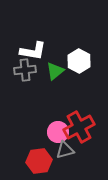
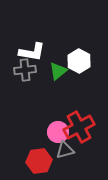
white L-shape: moved 1 px left, 1 px down
green triangle: moved 3 px right
